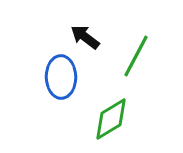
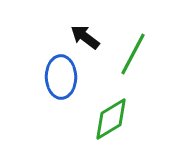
green line: moved 3 px left, 2 px up
